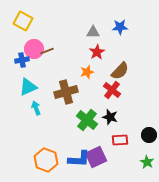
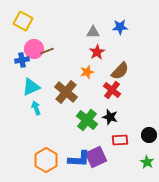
cyan triangle: moved 3 px right
brown cross: rotated 35 degrees counterclockwise
orange hexagon: rotated 10 degrees clockwise
